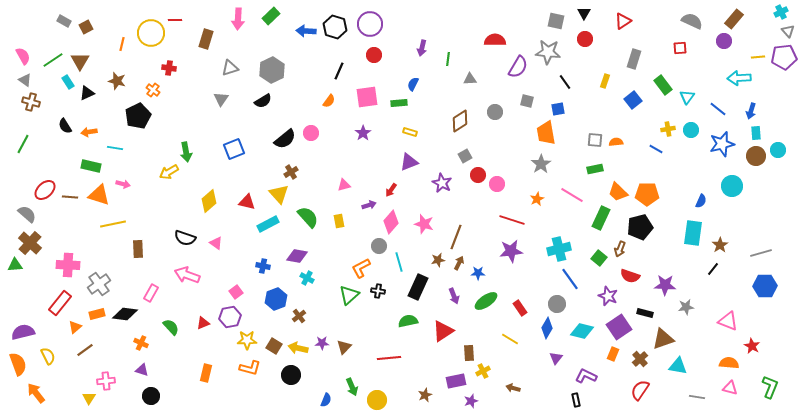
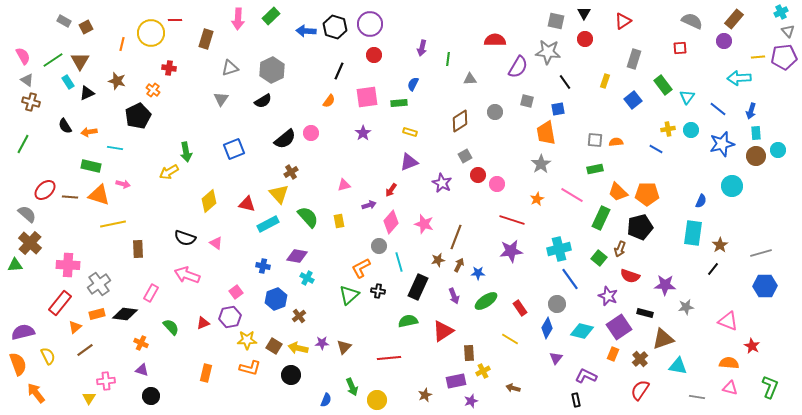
gray triangle at (25, 80): moved 2 px right
red triangle at (247, 202): moved 2 px down
brown arrow at (459, 263): moved 2 px down
